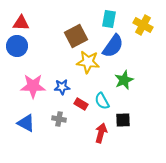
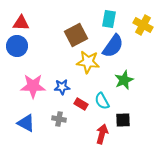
brown square: moved 1 px up
red arrow: moved 1 px right, 1 px down
